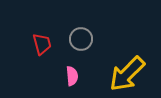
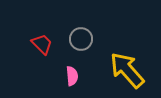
red trapezoid: rotated 30 degrees counterclockwise
yellow arrow: moved 4 px up; rotated 93 degrees clockwise
